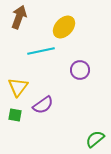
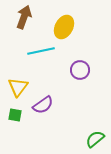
brown arrow: moved 5 px right
yellow ellipse: rotated 15 degrees counterclockwise
